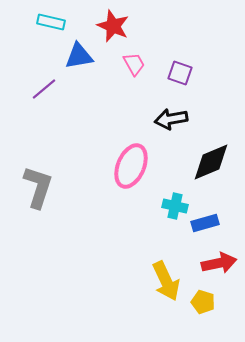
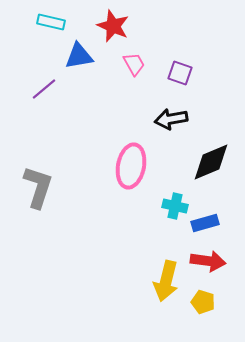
pink ellipse: rotated 12 degrees counterclockwise
red arrow: moved 11 px left, 2 px up; rotated 20 degrees clockwise
yellow arrow: rotated 39 degrees clockwise
